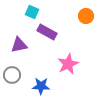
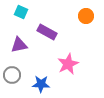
cyan square: moved 11 px left
blue star: moved 2 px up
